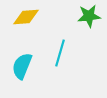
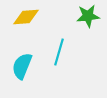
green star: moved 1 px left
cyan line: moved 1 px left, 1 px up
